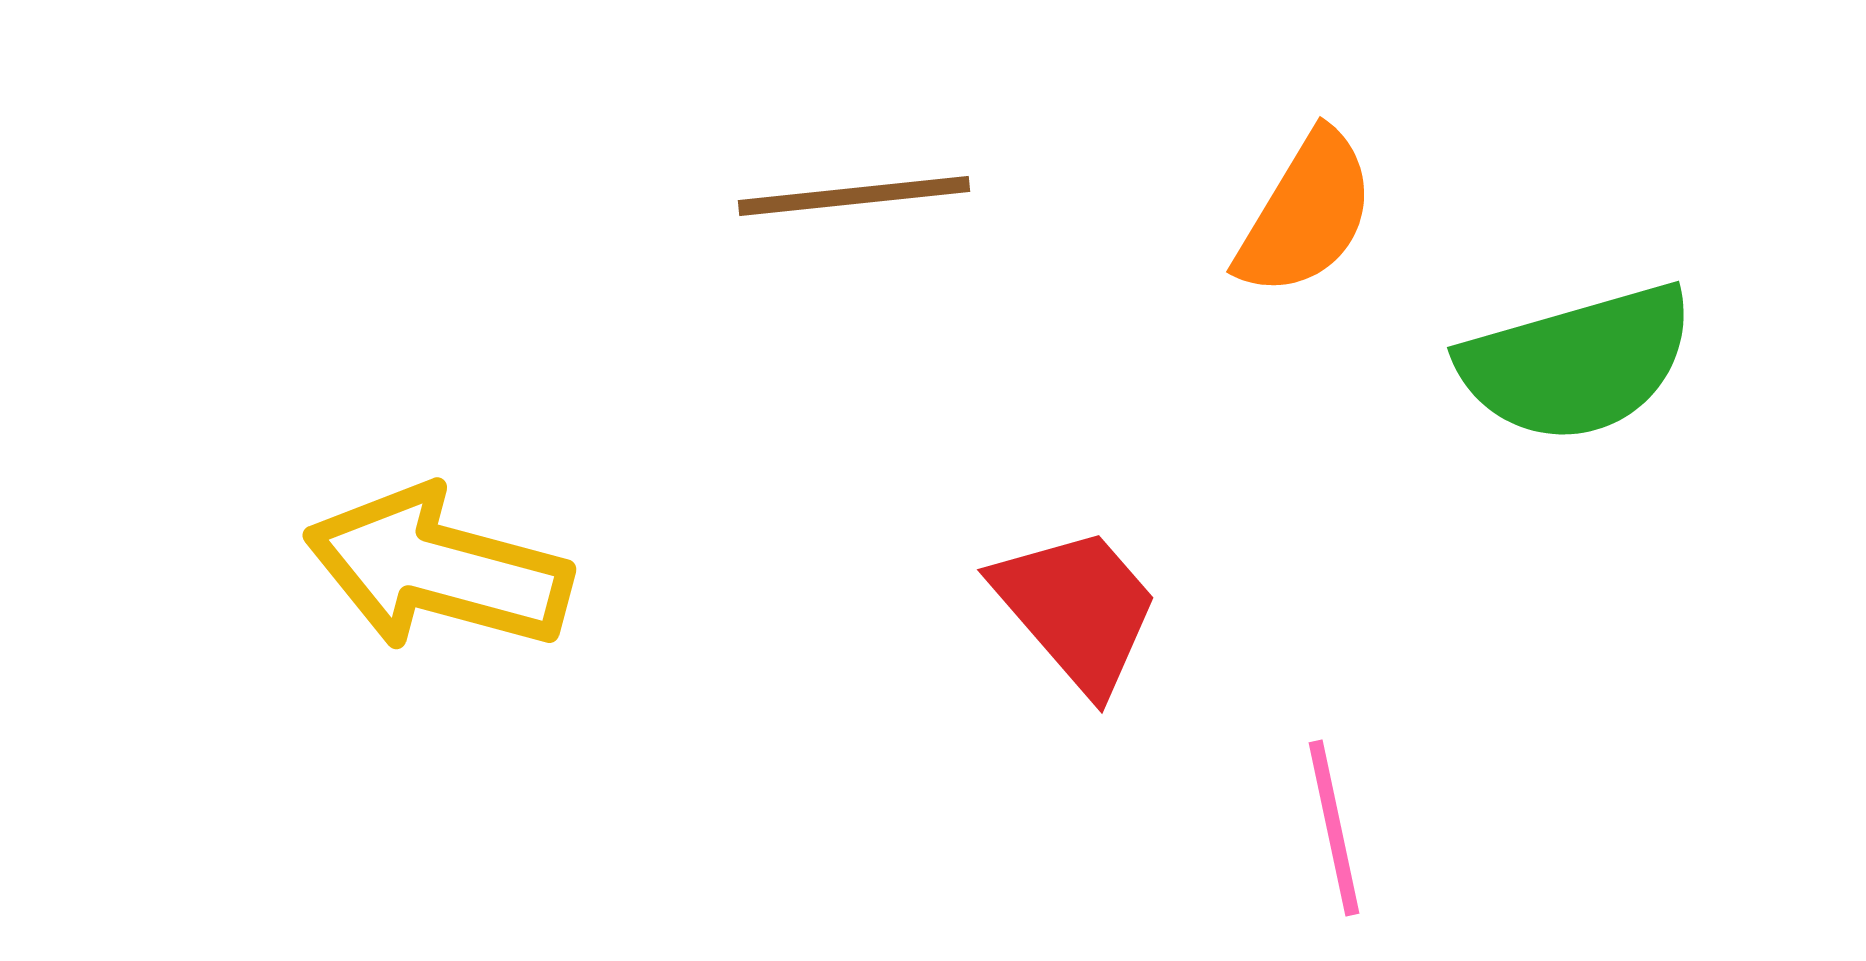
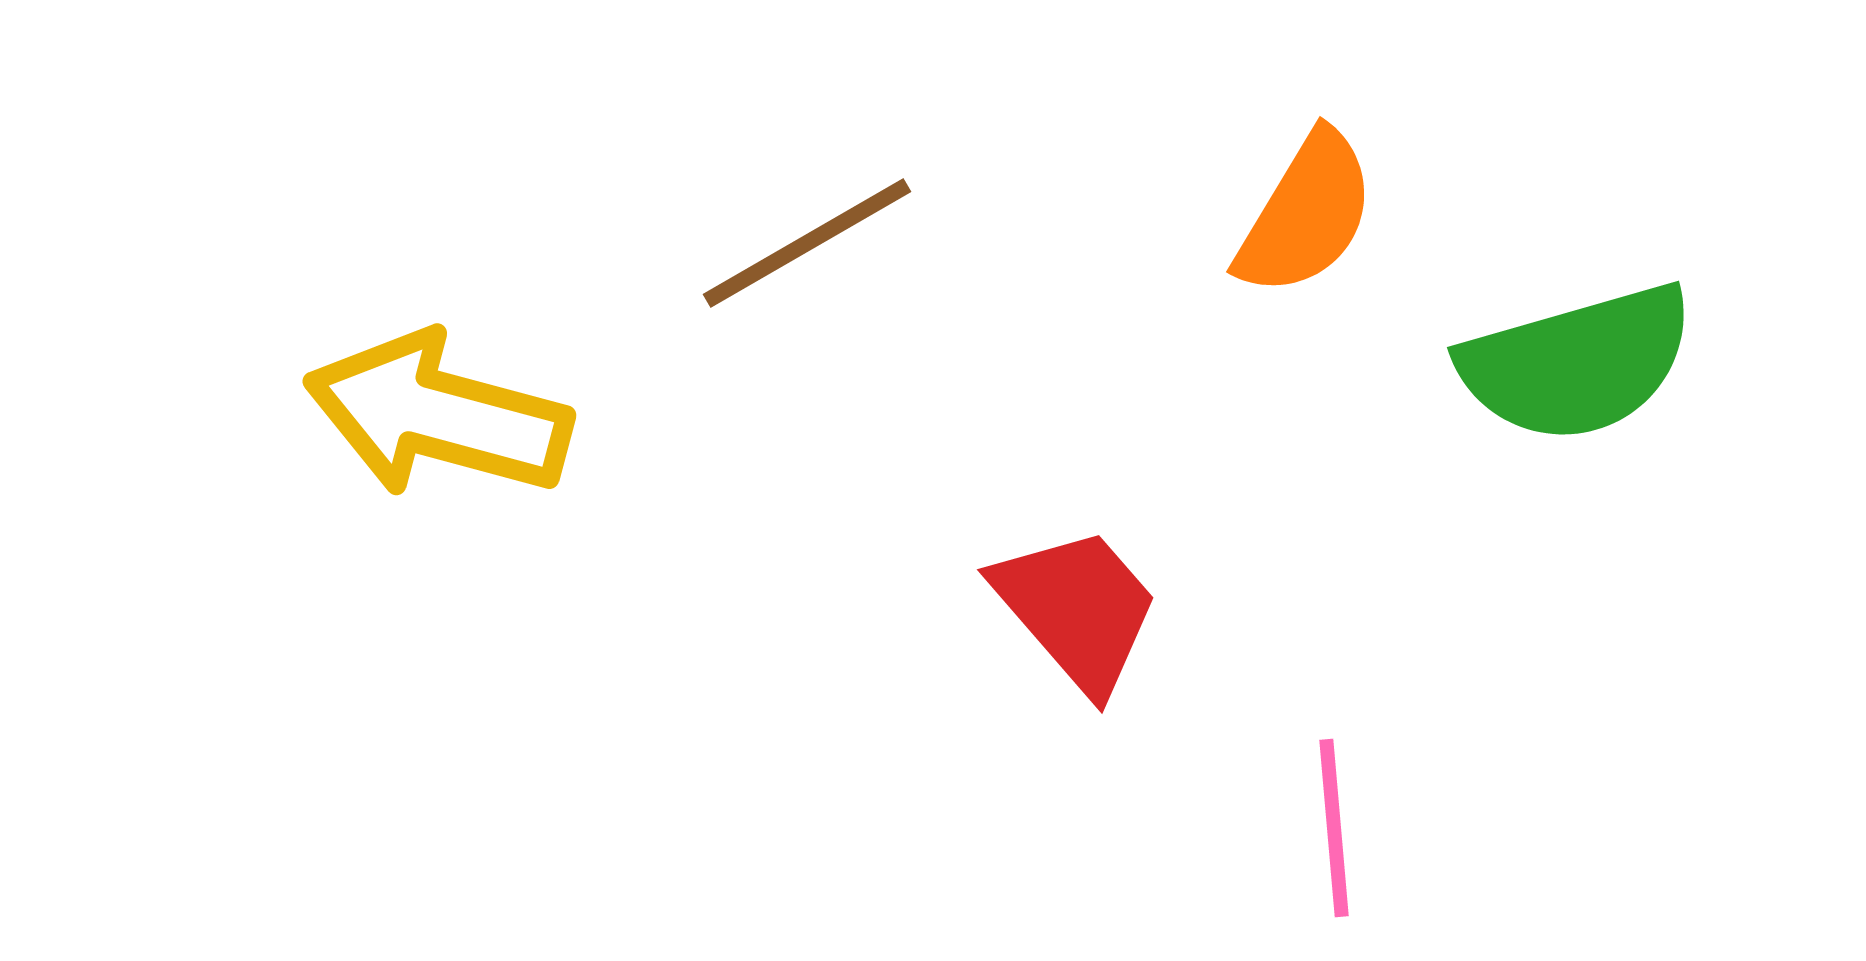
brown line: moved 47 px left, 47 px down; rotated 24 degrees counterclockwise
yellow arrow: moved 154 px up
pink line: rotated 7 degrees clockwise
